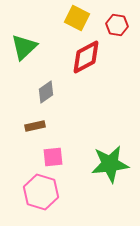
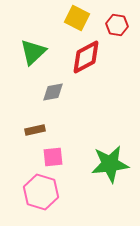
green triangle: moved 9 px right, 5 px down
gray diamond: moved 7 px right; rotated 25 degrees clockwise
brown rectangle: moved 4 px down
